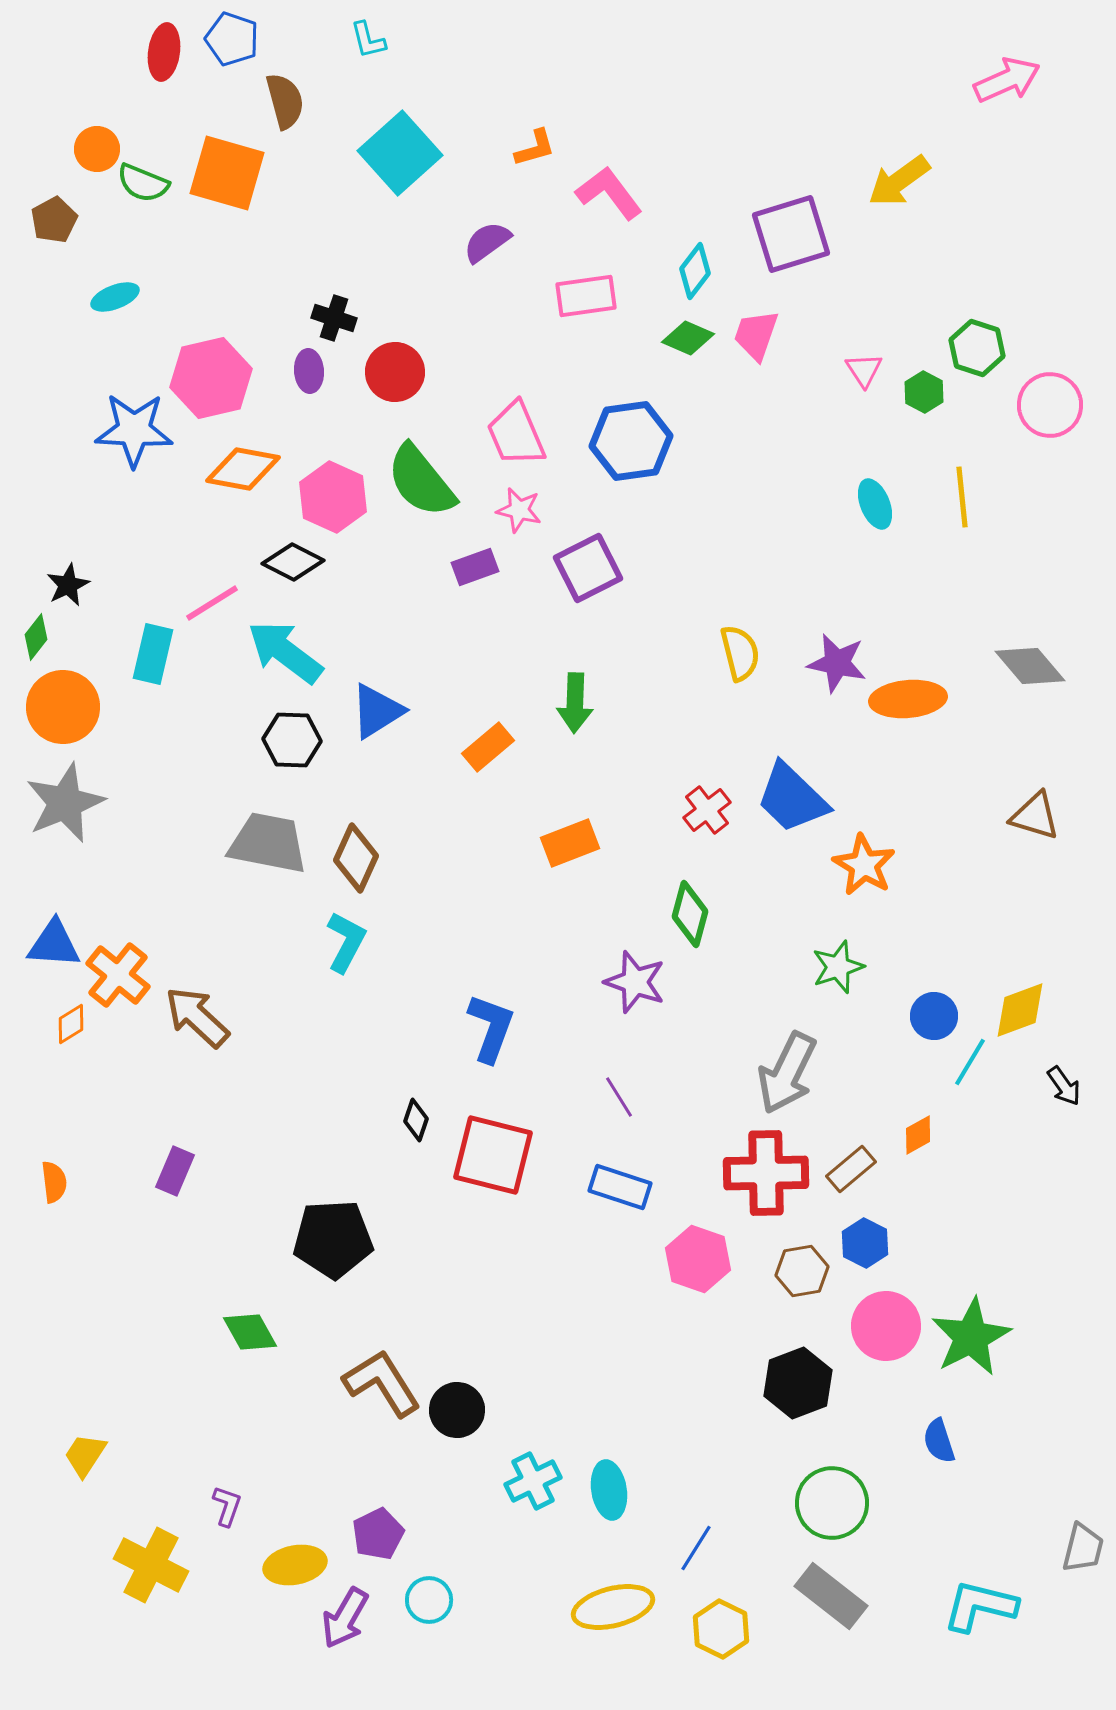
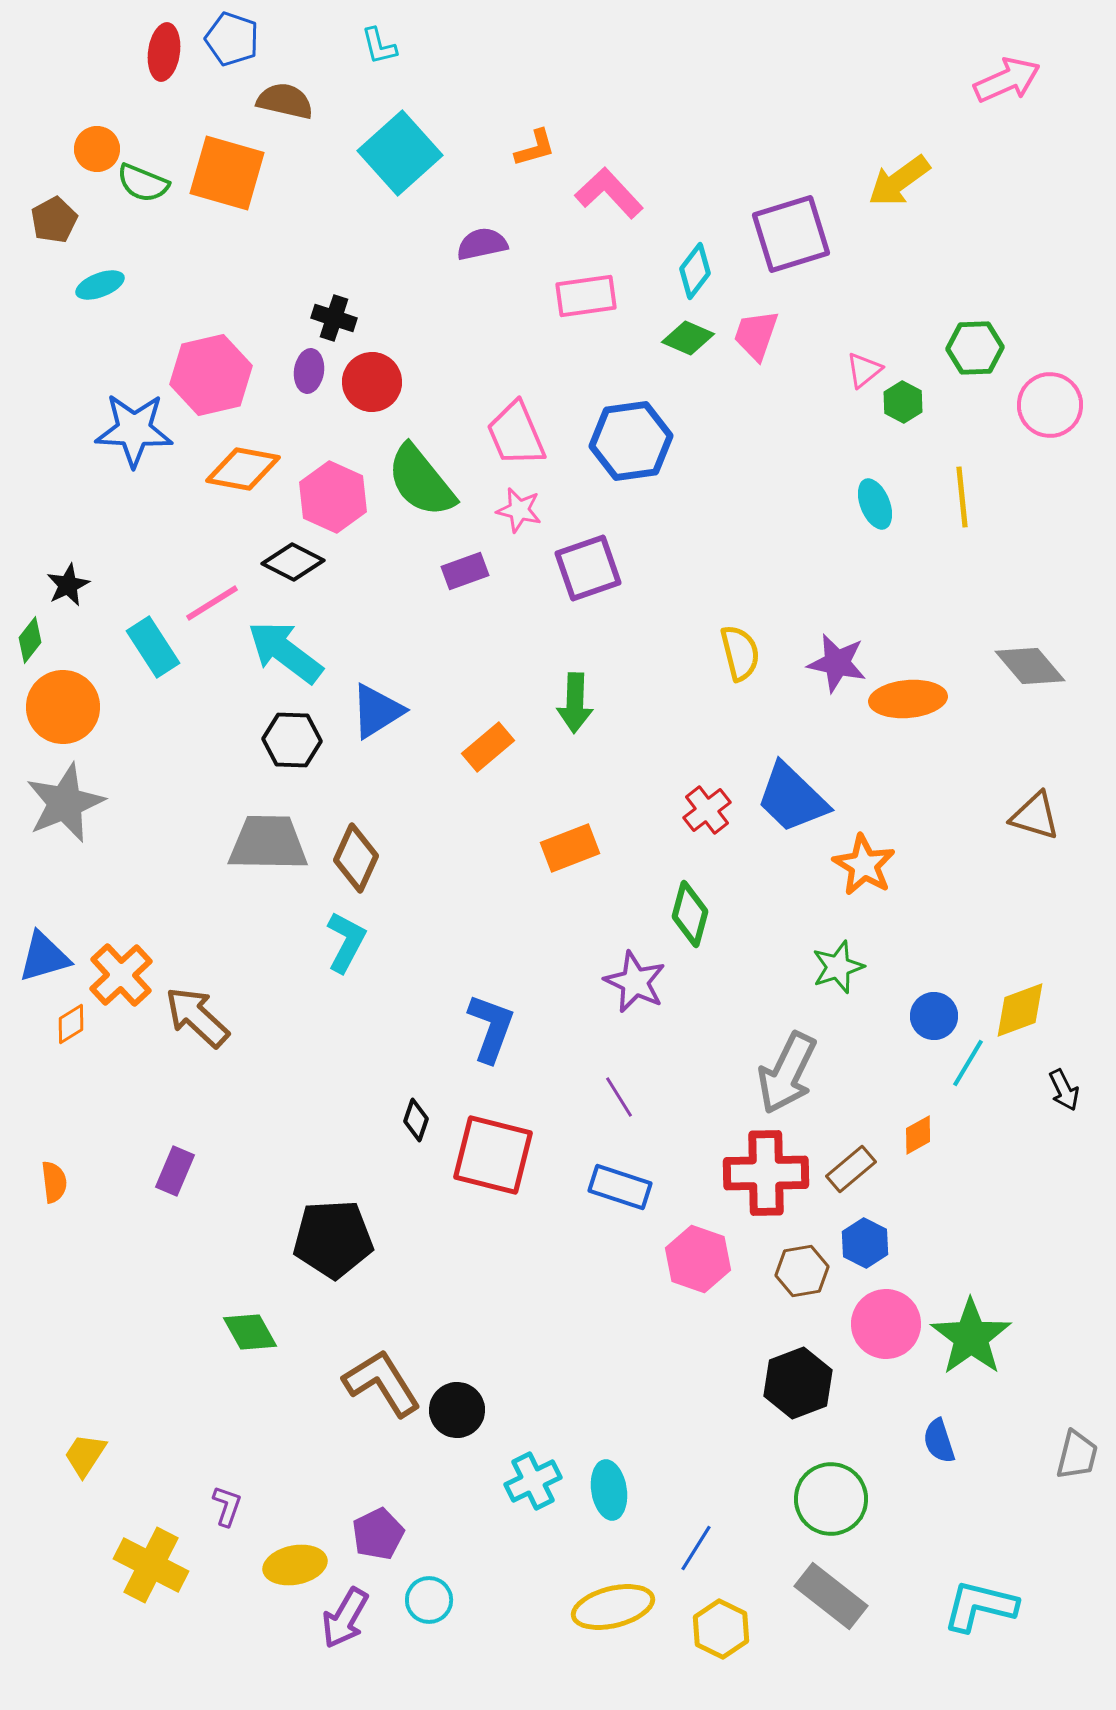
cyan L-shape at (368, 40): moved 11 px right, 6 px down
brown semicircle at (285, 101): rotated 62 degrees counterclockwise
pink L-shape at (609, 193): rotated 6 degrees counterclockwise
purple semicircle at (487, 242): moved 5 px left, 2 px down; rotated 24 degrees clockwise
cyan ellipse at (115, 297): moved 15 px left, 12 px up
green hexagon at (977, 348): moved 2 px left; rotated 20 degrees counterclockwise
pink triangle at (864, 370): rotated 24 degrees clockwise
purple ellipse at (309, 371): rotated 12 degrees clockwise
red circle at (395, 372): moved 23 px left, 10 px down
pink hexagon at (211, 378): moved 3 px up
green hexagon at (924, 392): moved 21 px left, 10 px down
purple rectangle at (475, 567): moved 10 px left, 4 px down
purple square at (588, 568): rotated 8 degrees clockwise
green diamond at (36, 637): moved 6 px left, 3 px down
cyan rectangle at (153, 654): moved 7 px up; rotated 46 degrees counterclockwise
gray trapezoid at (268, 843): rotated 10 degrees counterclockwise
orange rectangle at (570, 843): moved 5 px down
blue triangle at (54, 944): moved 10 px left, 13 px down; rotated 20 degrees counterclockwise
orange cross at (118, 975): moved 3 px right; rotated 8 degrees clockwise
purple star at (635, 982): rotated 6 degrees clockwise
cyan line at (970, 1062): moved 2 px left, 1 px down
black arrow at (1064, 1086): moved 4 px down; rotated 9 degrees clockwise
pink circle at (886, 1326): moved 2 px up
green star at (971, 1337): rotated 8 degrees counterclockwise
green circle at (832, 1503): moved 1 px left, 4 px up
gray trapezoid at (1083, 1548): moved 6 px left, 93 px up
